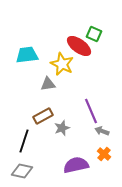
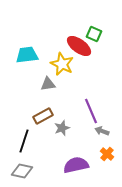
orange cross: moved 3 px right
